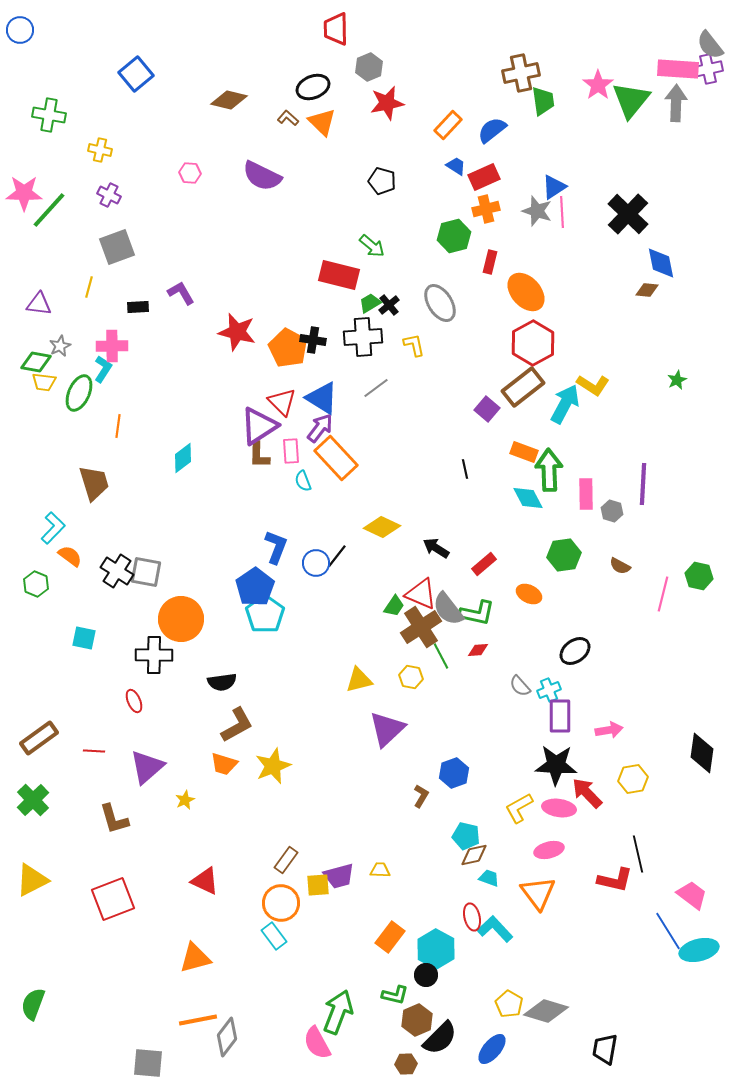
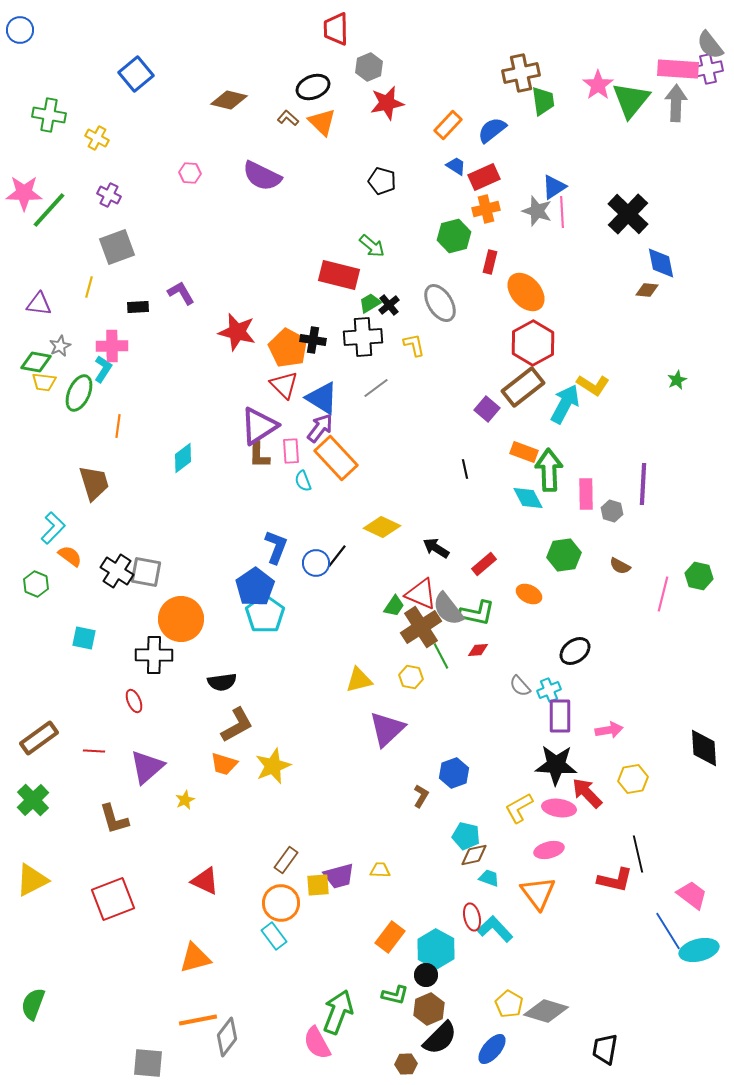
yellow cross at (100, 150): moved 3 px left, 12 px up; rotated 15 degrees clockwise
red triangle at (282, 402): moved 2 px right, 17 px up
black diamond at (702, 753): moved 2 px right, 5 px up; rotated 12 degrees counterclockwise
brown hexagon at (417, 1020): moved 12 px right, 11 px up
